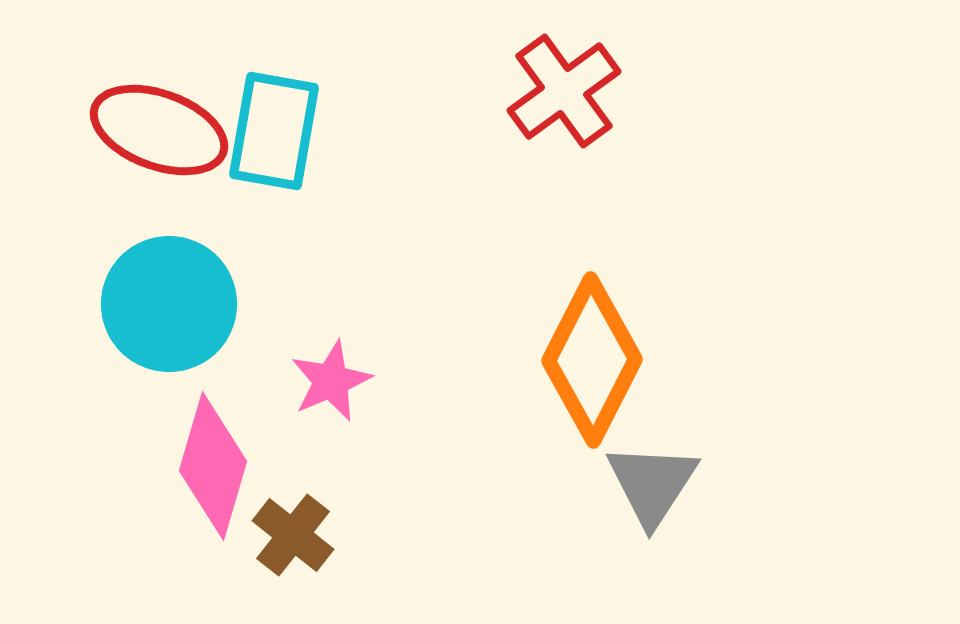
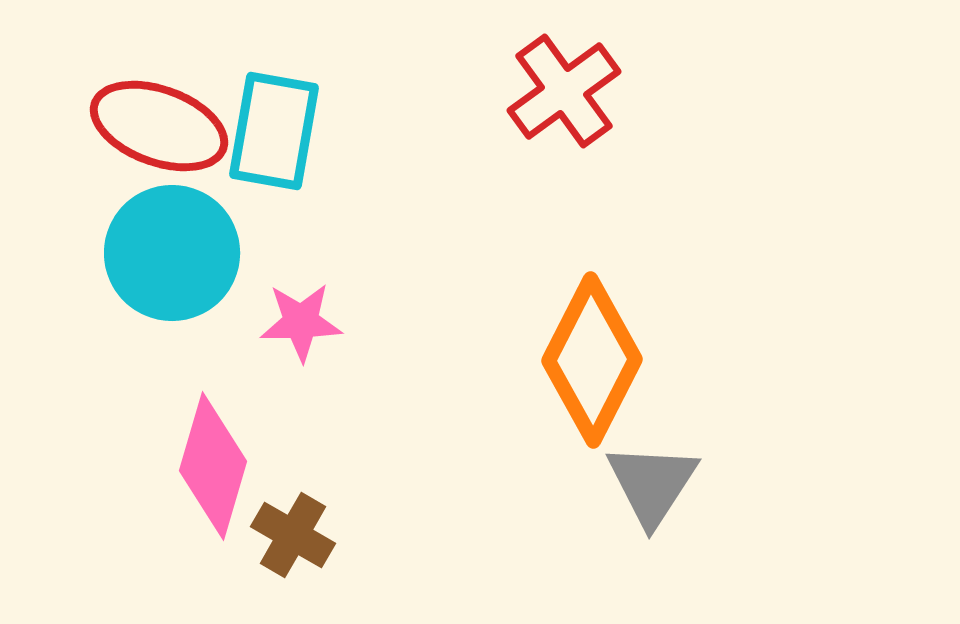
red ellipse: moved 4 px up
cyan circle: moved 3 px right, 51 px up
pink star: moved 30 px left, 59 px up; rotated 22 degrees clockwise
brown cross: rotated 8 degrees counterclockwise
